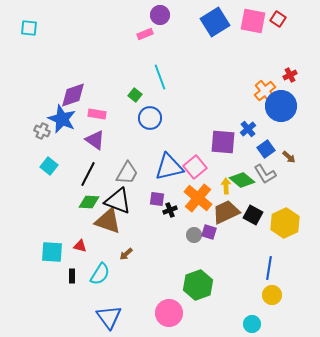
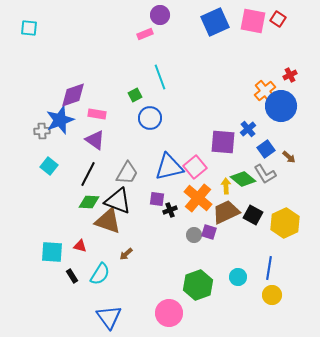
blue square at (215, 22): rotated 8 degrees clockwise
green square at (135, 95): rotated 24 degrees clockwise
blue star at (62, 119): moved 2 px left, 1 px down; rotated 28 degrees clockwise
gray cross at (42, 131): rotated 28 degrees counterclockwise
green diamond at (242, 180): moved 1 px right, 1 px up
black rectangle at (72, 276): rotated 32 degrees counterclockwise
cyan circle at (252, 324): moved 14 px left, 47 px up
